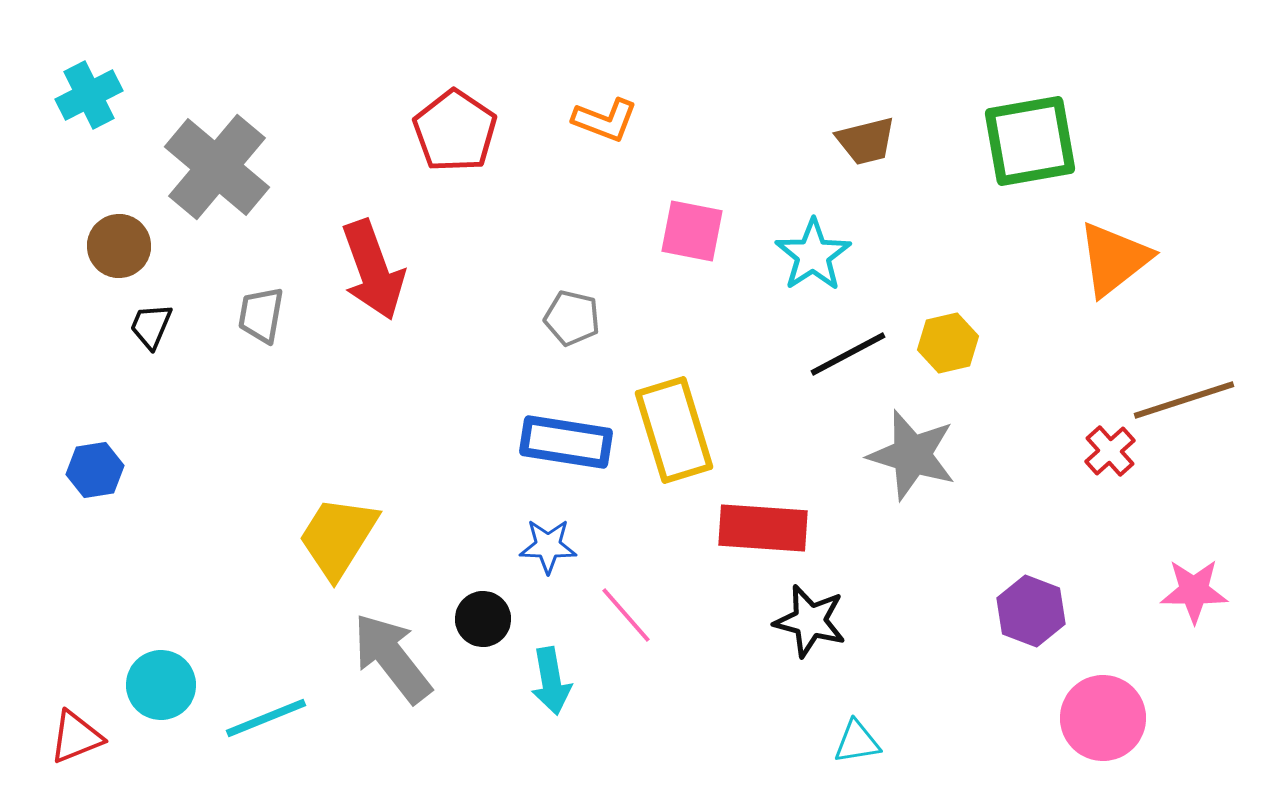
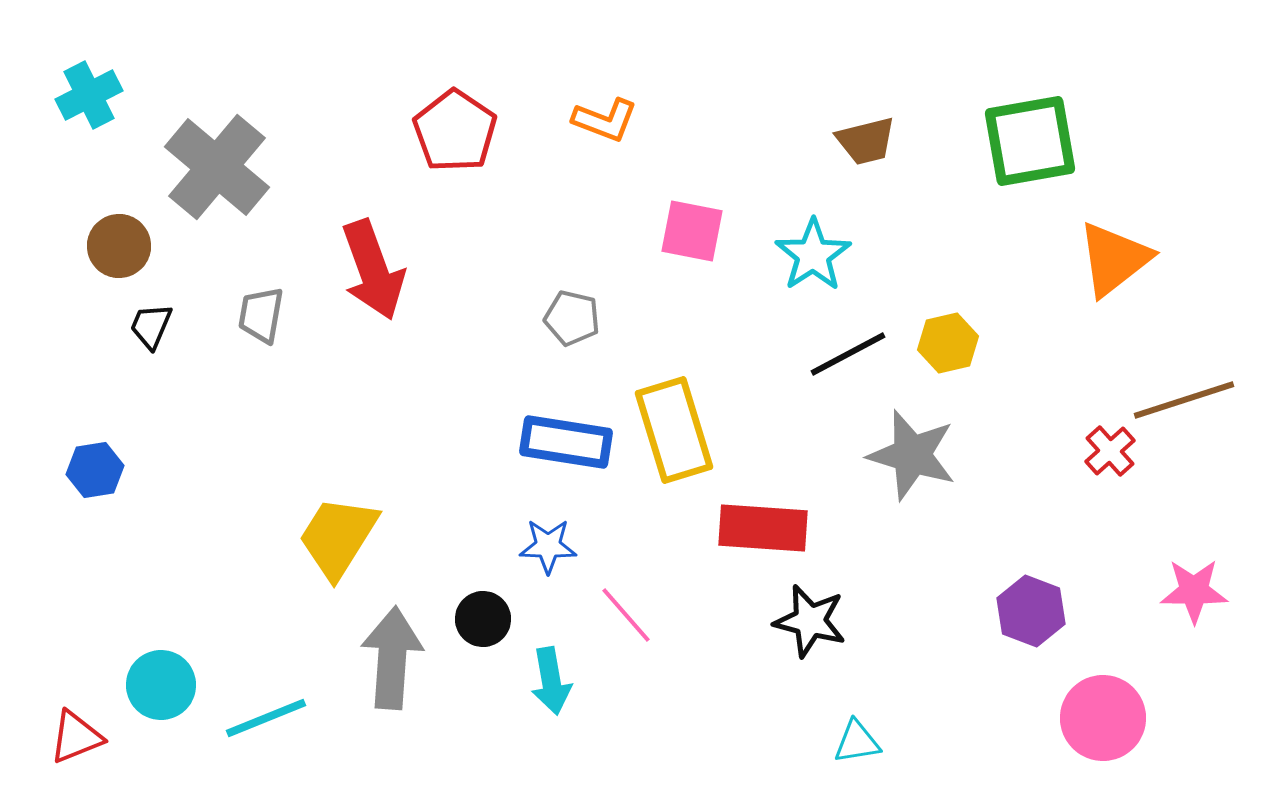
gray arrow: rotated 42 degrees clockwise
